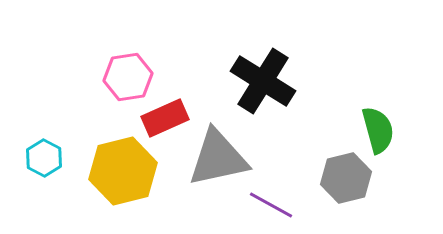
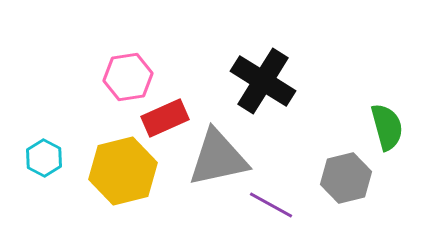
green semicircle: moved 9 px right, 3 px up
